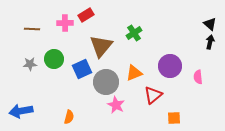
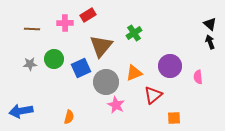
red rectangle: moved 2 px right
black arrow: rotated 32 degrees counterclockwise
blue square: moved 1 px left, 1 px up
